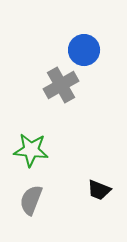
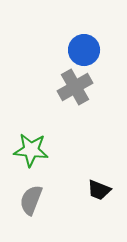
gray cross: moved 14 px right, 2 px down
